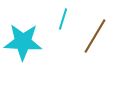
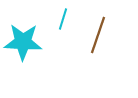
brown line: moved 3 px right, 1 px up; rotated 12 degrees counterclockwise
